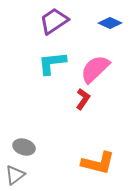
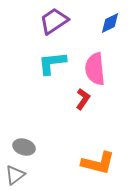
blue diamond: rotated 50 degrees counterclockwise
pink semicircle: rotated 52 degrees counterclockwise
